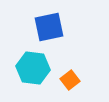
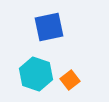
cyan hexagon: moved 3 px right, 6 px down; rotated 12 degrees clockwise
